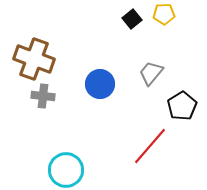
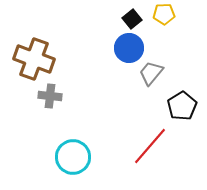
blue circle: moved 29 px right, 36 px up
gray cross: moved 7 px right
cyan circle: moved 7 px right, 13 px up
